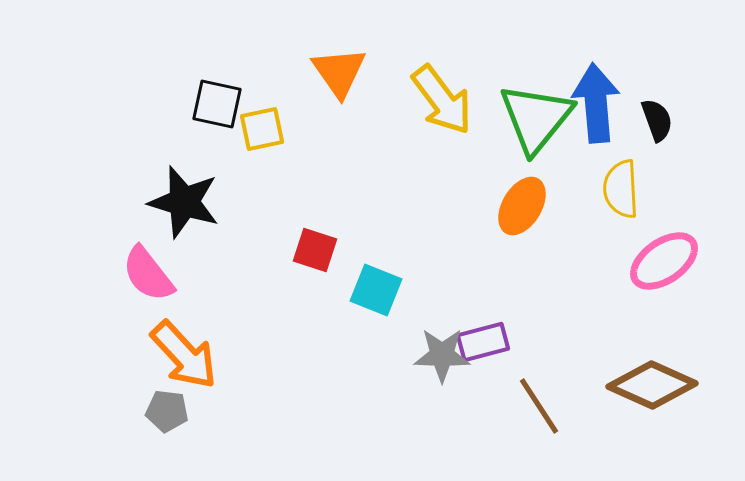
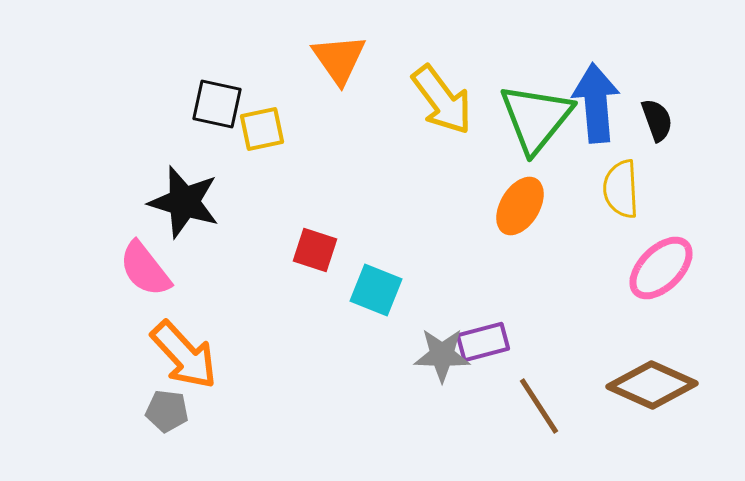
orange triangle: moved 13 px up
orange ellipse: moved 2 px left
pink ellipse: moved 3 px left, 7 px down; rotated 10 degrees counterclockwise
pink semicircle: moved 3 px left, 5 px up
